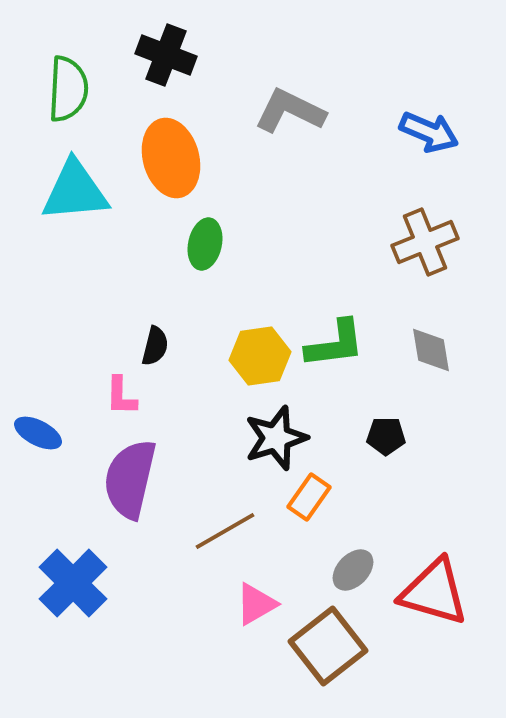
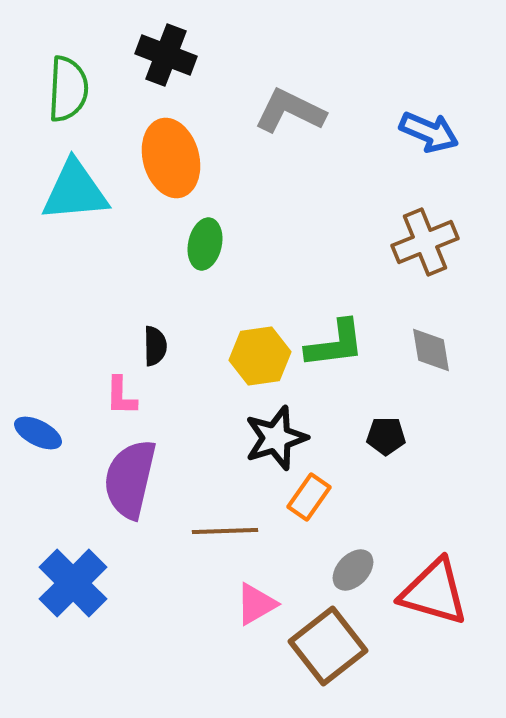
black semicircle: rotated 15 degrees counterclockwise
brown line: rotated 28 degrees clockwise
